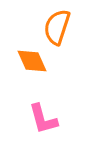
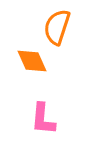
pink L-shape: rotated 20 degrees clockwise
